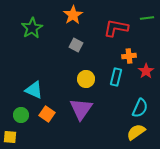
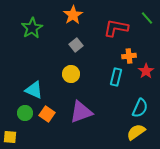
green line: rotated 56 degrees clockwise
gray square: rotated 24 degrees clockwise
yellow circle: moved 15 px left, 5 px up
purple triangle: moved 3 px down; rotated 35 degrees clockwise
green circle: moved 4 px right, 2 px up
